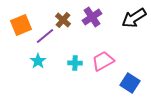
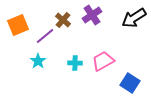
purple cross: moved 2 px up
orange square: moved 3 px left
